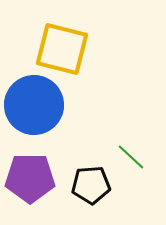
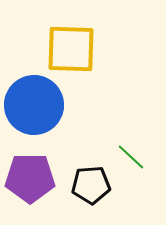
yellow square: moved 9 px right; rotated 12 degrees counterclockwise
